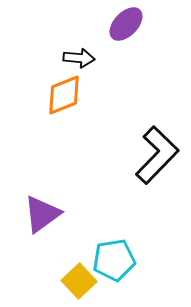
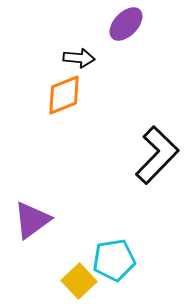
purple triangle: moved 10 px left, 6 px down
